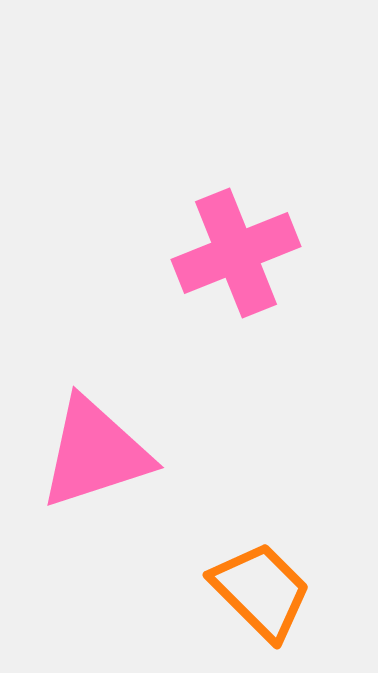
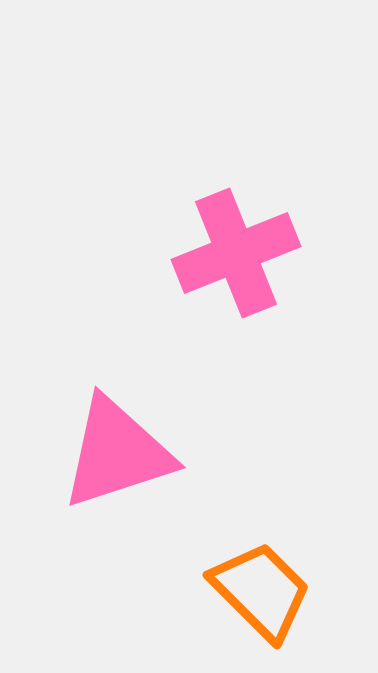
pink triangle: moved 22 px right
